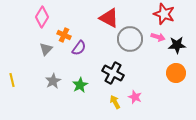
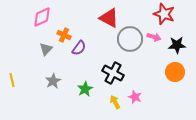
pink diamond: rotated 35 degrees clockwise
pink arrow: moved 4 px left
orange circle: moved 1 px left, 1 px up
green star: moved 5 px right, 4 px down
